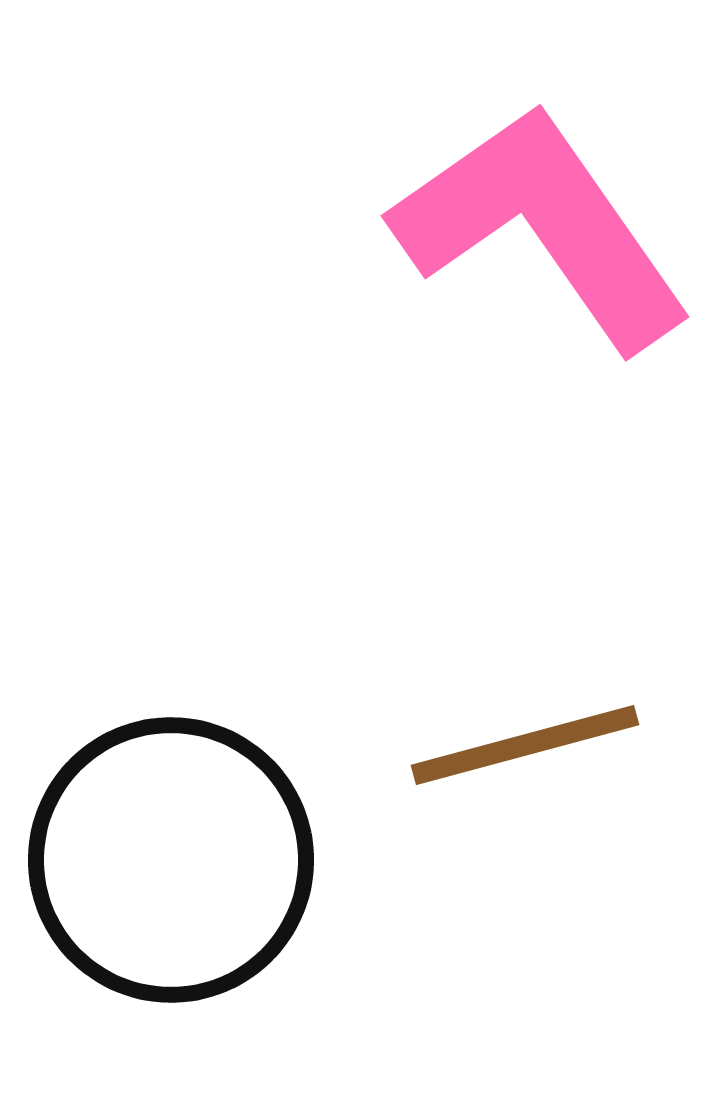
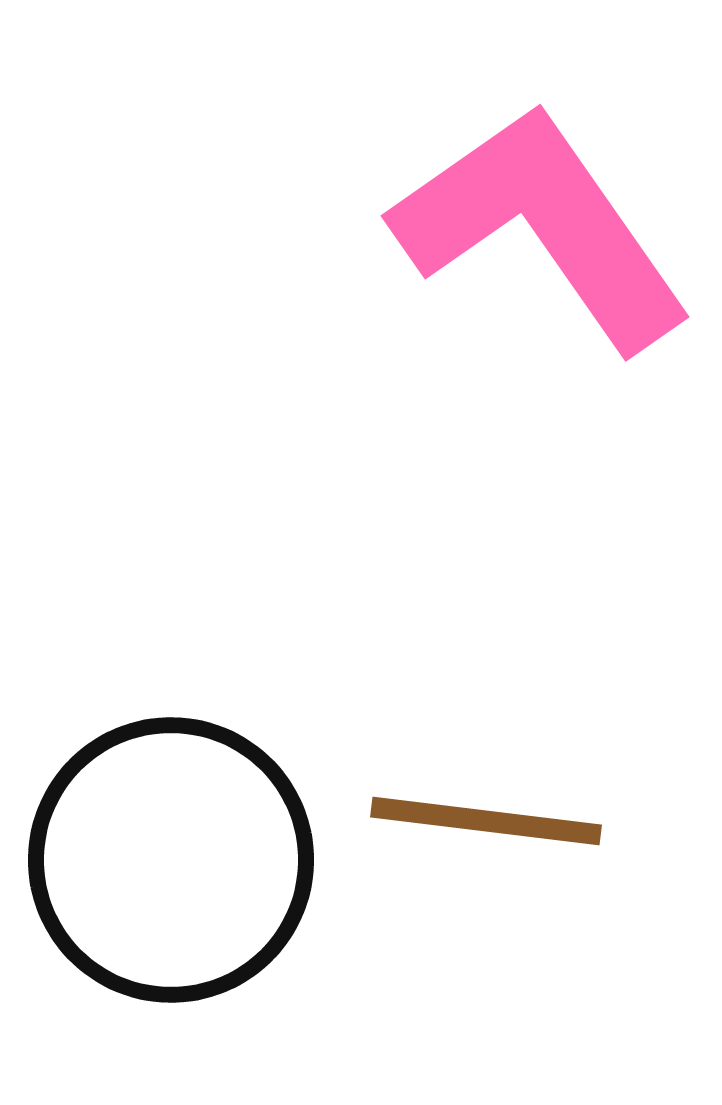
brown line: moved 39 px left, 76 px down; rotated 22 degrees clockwise
